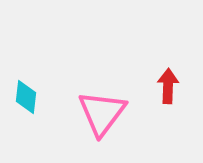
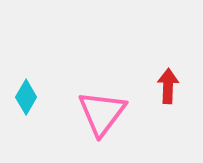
cyan diamond: rotated 24 degrees clockwise
